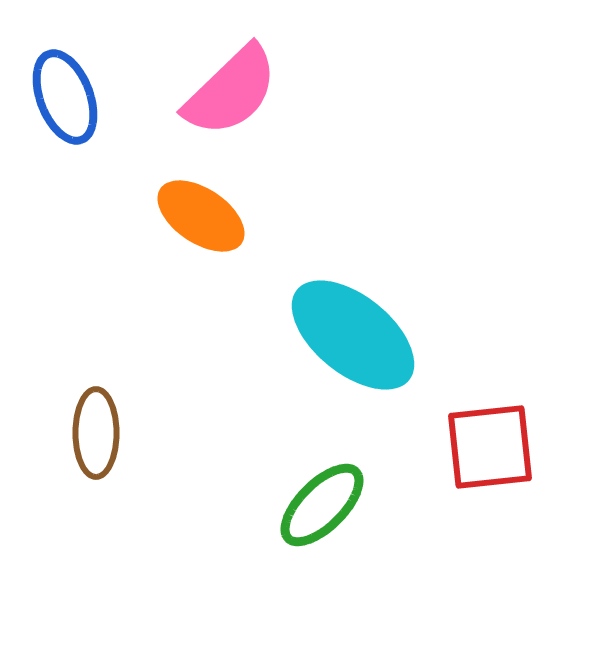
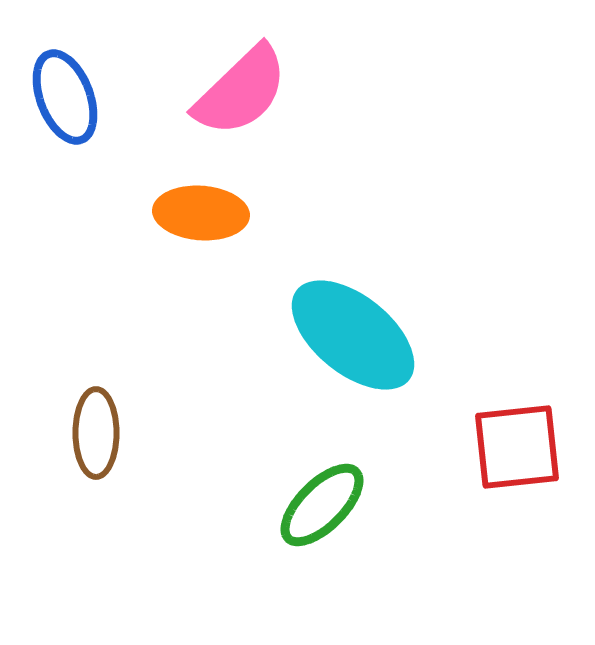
pink semicircle: moved 10 px right
orange ellipse: moved 3 px up; rotated 30 degrees counterclockwise
red square: moved 27 px right
